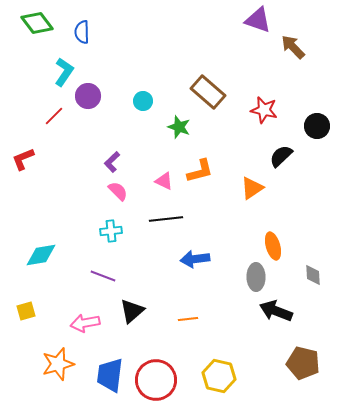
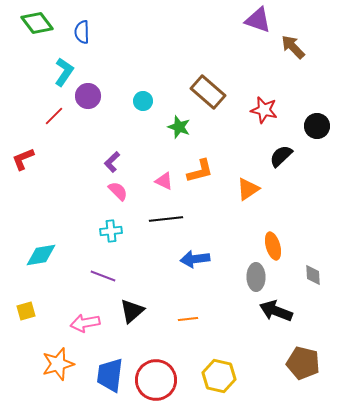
orange triangle: moved 4 px left, 1 px down
